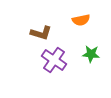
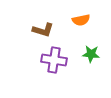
brown L-shape: moved 2 px right, 3 px up
purple cross: rotated 25 degrees counterclockwise
